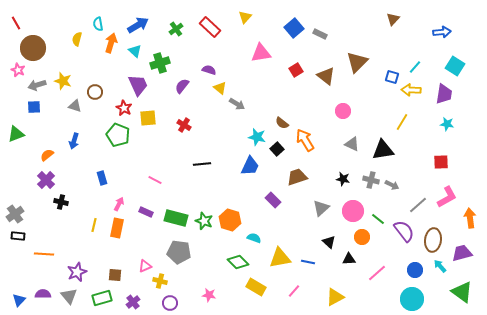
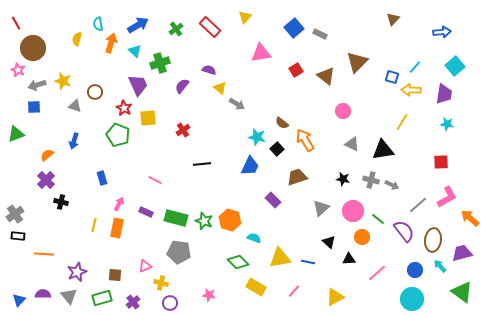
cyan square at (455, 66): rotated 18 degrees clockwise
red cross at (184, 125): moved 1 px left, 5 px down; rotated 24 degrees clockwise
orange arrow at (470, 218): rotated 42 degrees counterclockwise
yellow cross at (160, 281): moved 1 px right, 2 px down
